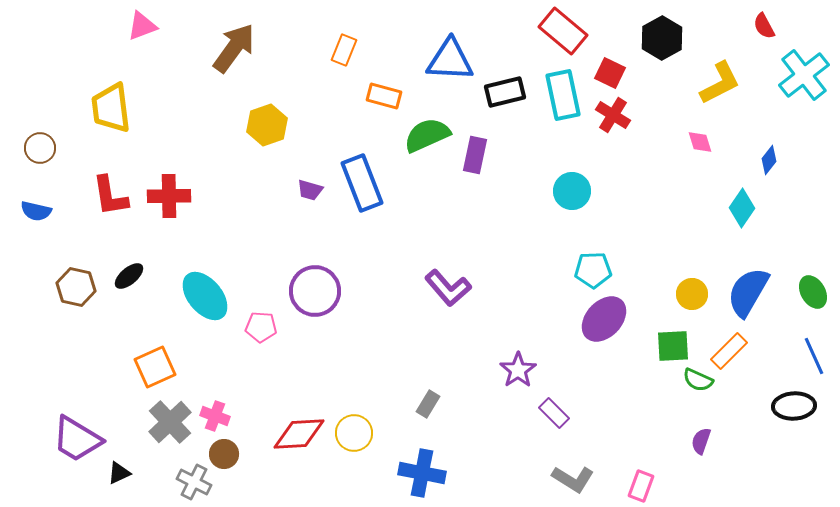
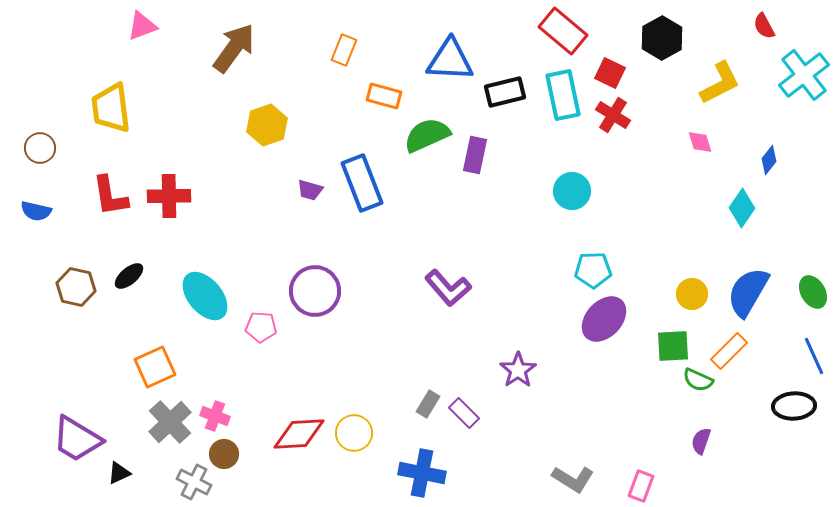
purple rectangle at (554, 413): moved 90 px left
